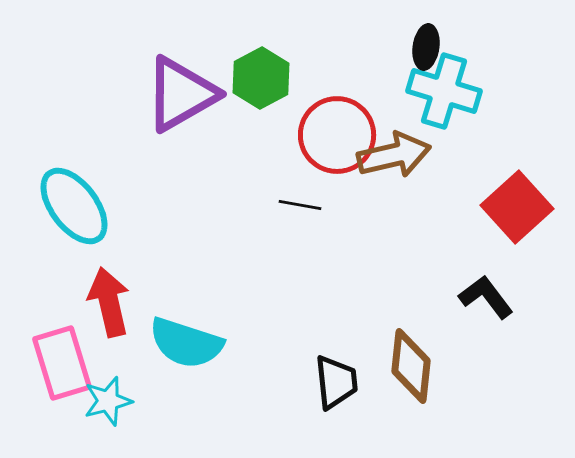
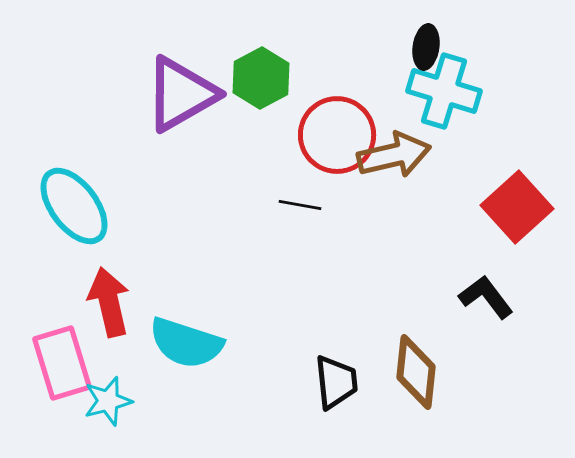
brown diamond: moved 5 px right, 6 px down
